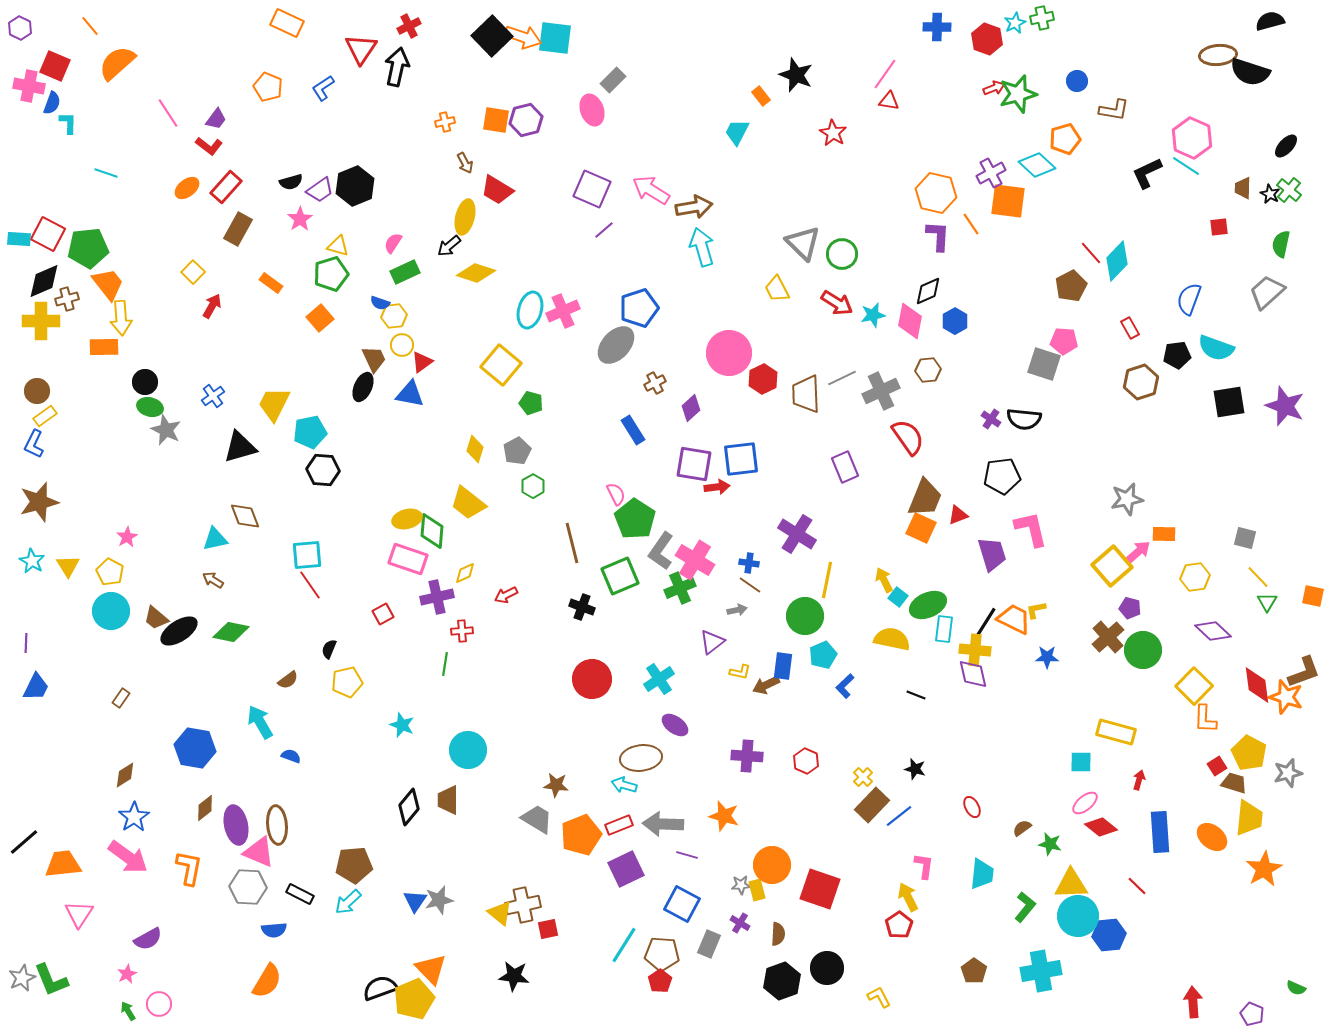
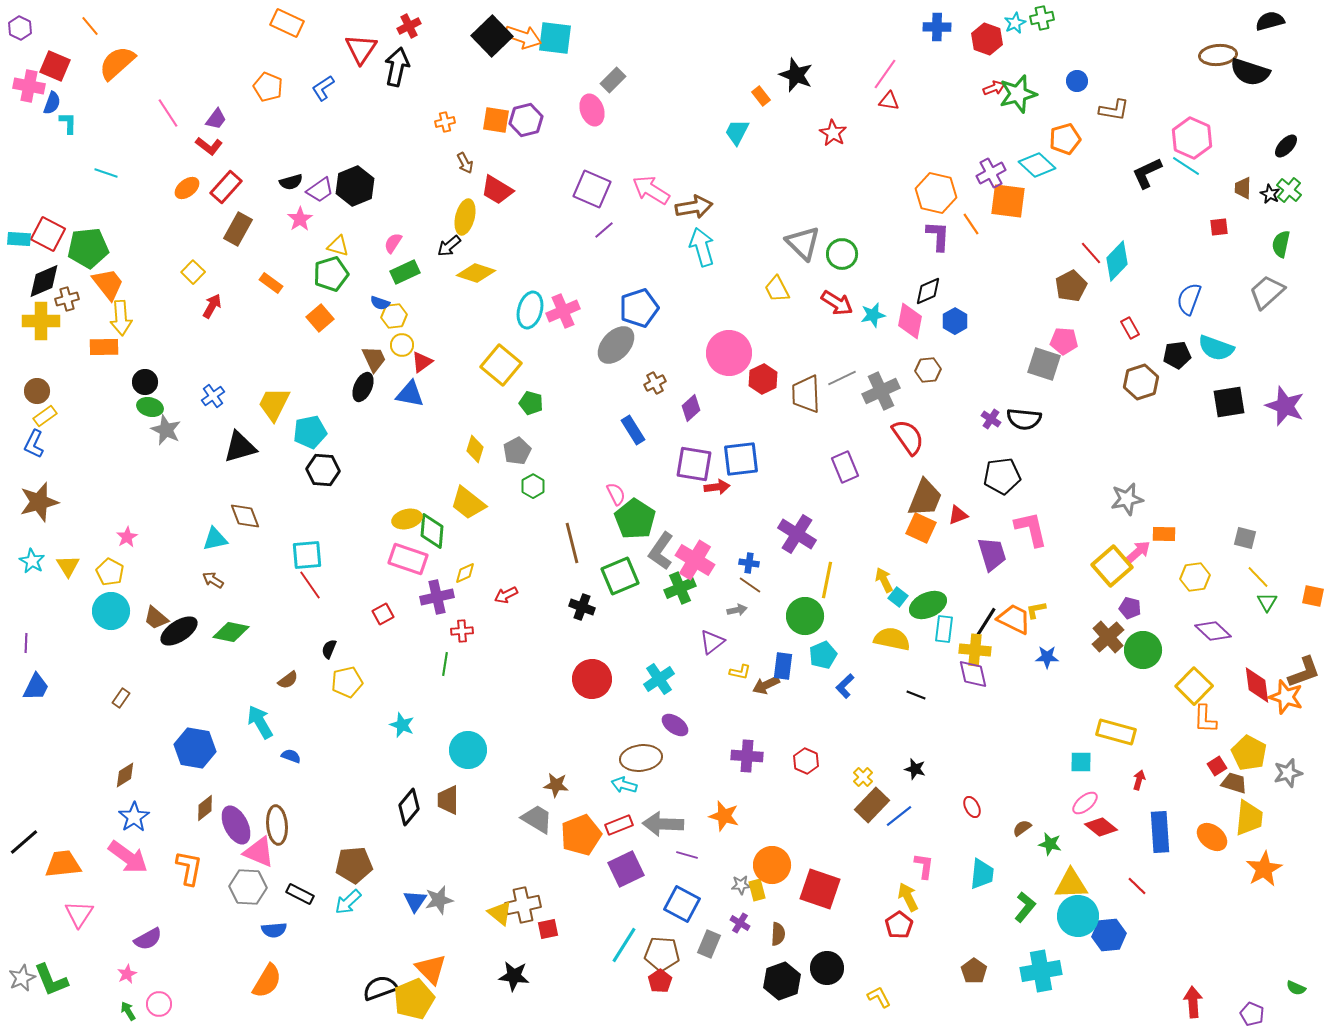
purple ellipse at (236, 825): rotated 15 degrees counterclockwise
